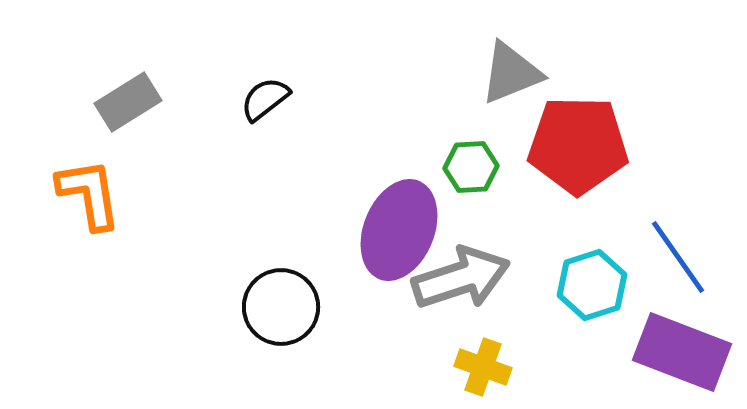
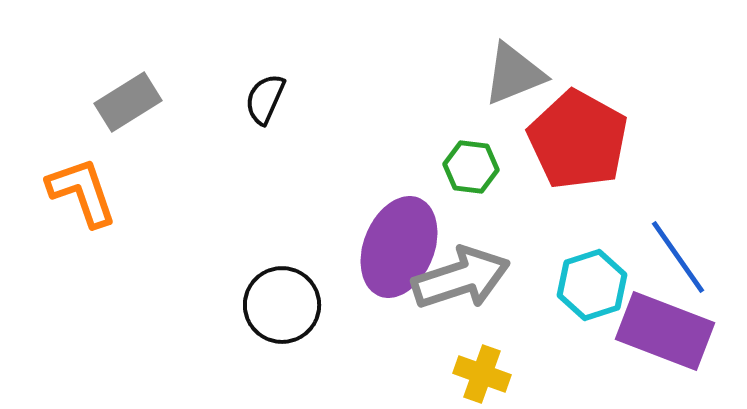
gray triangle: moved 3 px right, 1 px down
black semicircle: rotated 28 degrees counterclockwise
red pentagon: moved 5 px up; rotated 28 degrees clockwise
green hexagon: rotated 10 degrees clockwise
orange L-shape: moved 7 px left, 2 px up; rotated 10 degrees counterclockwise
purple ellipse: moved 17 px down
black circle: moved 1 px right, 2 px up
purple rectangle: moved 17 px left, 21 px up
yellow cross: moved 1 px left, 7 px down
